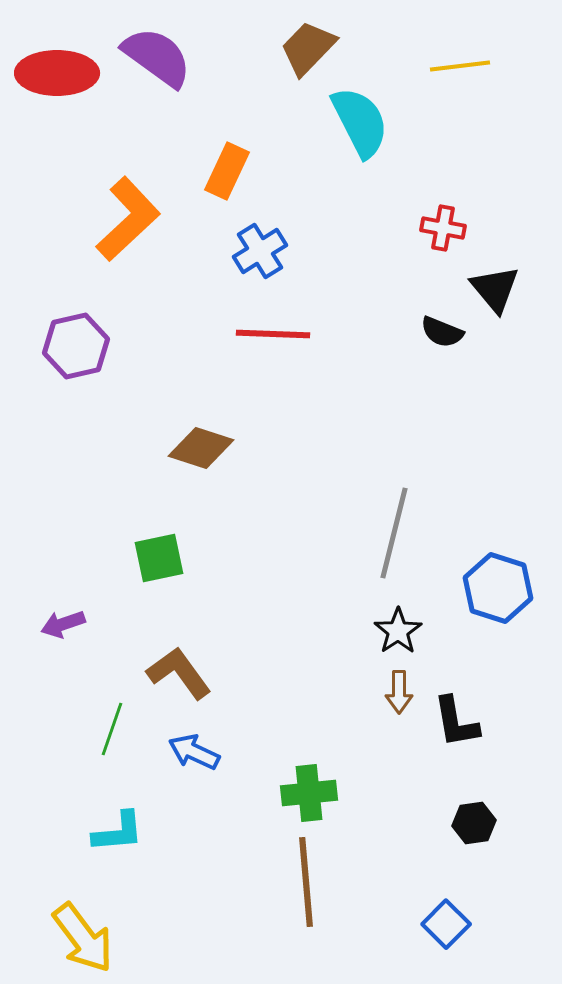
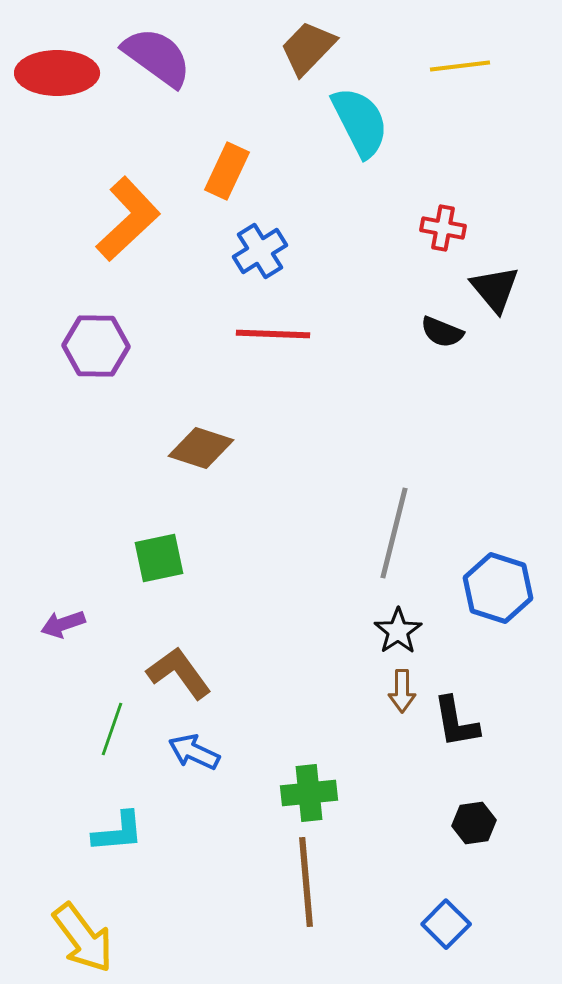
purple hexagon: moved 20 px right; rotated 14 degrees clockwise
brown arrow: moved 3 px right, 1 px up
